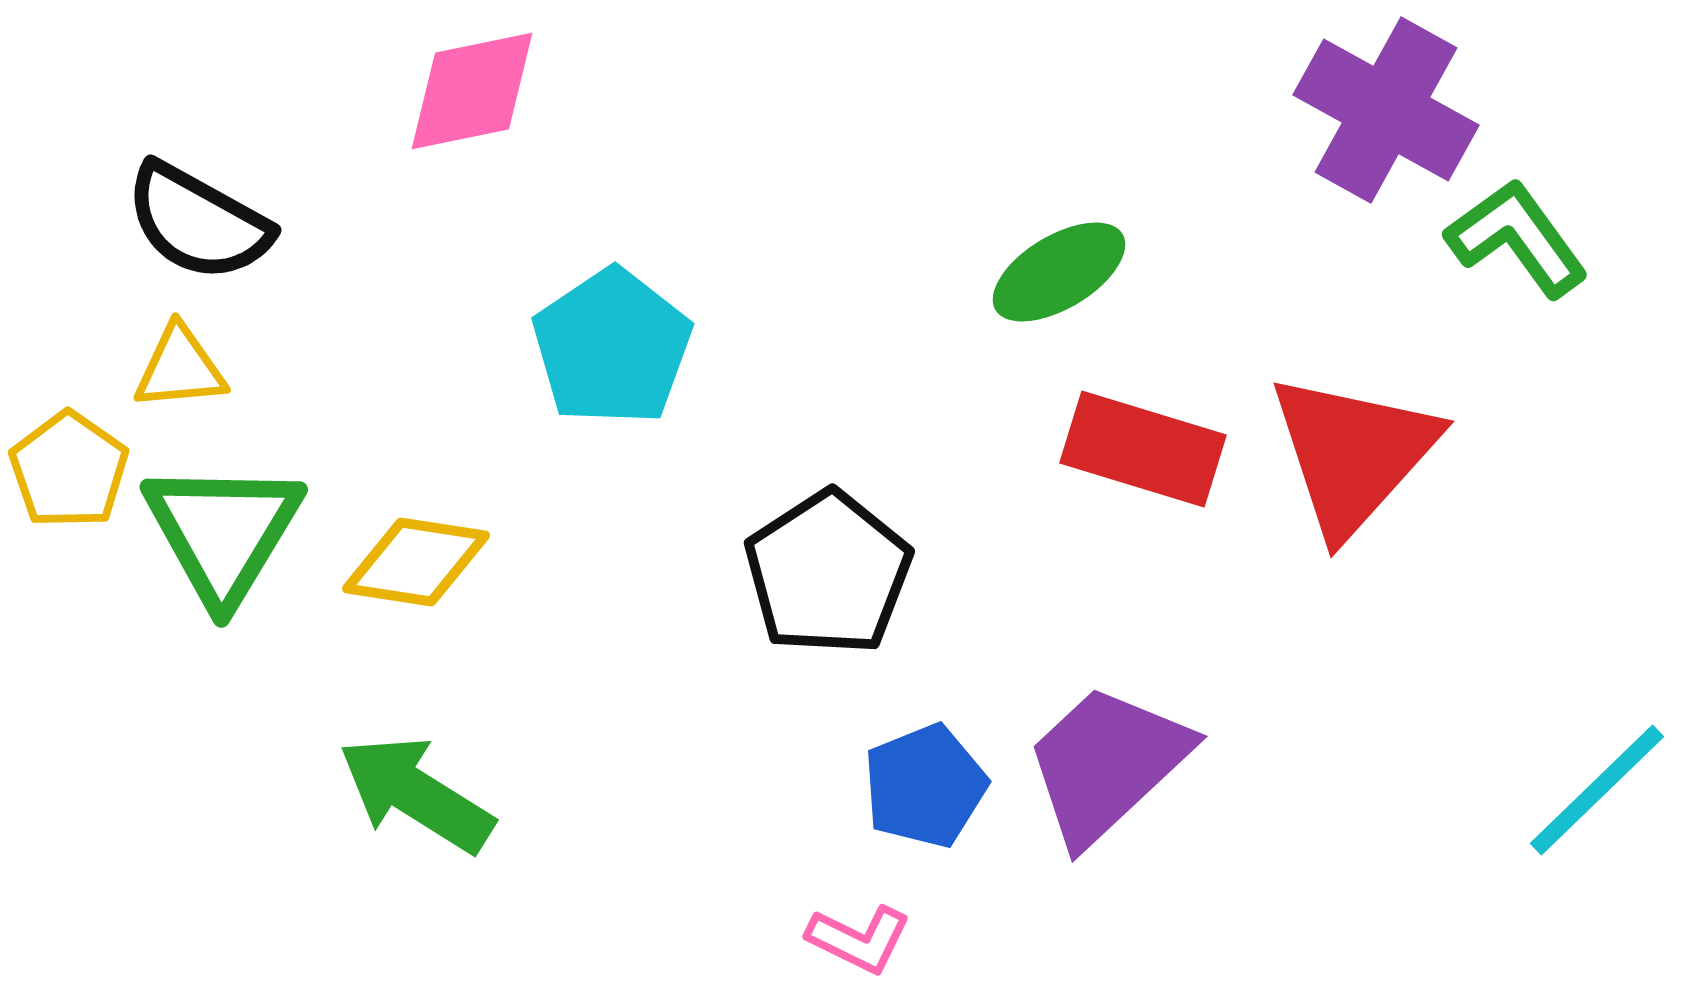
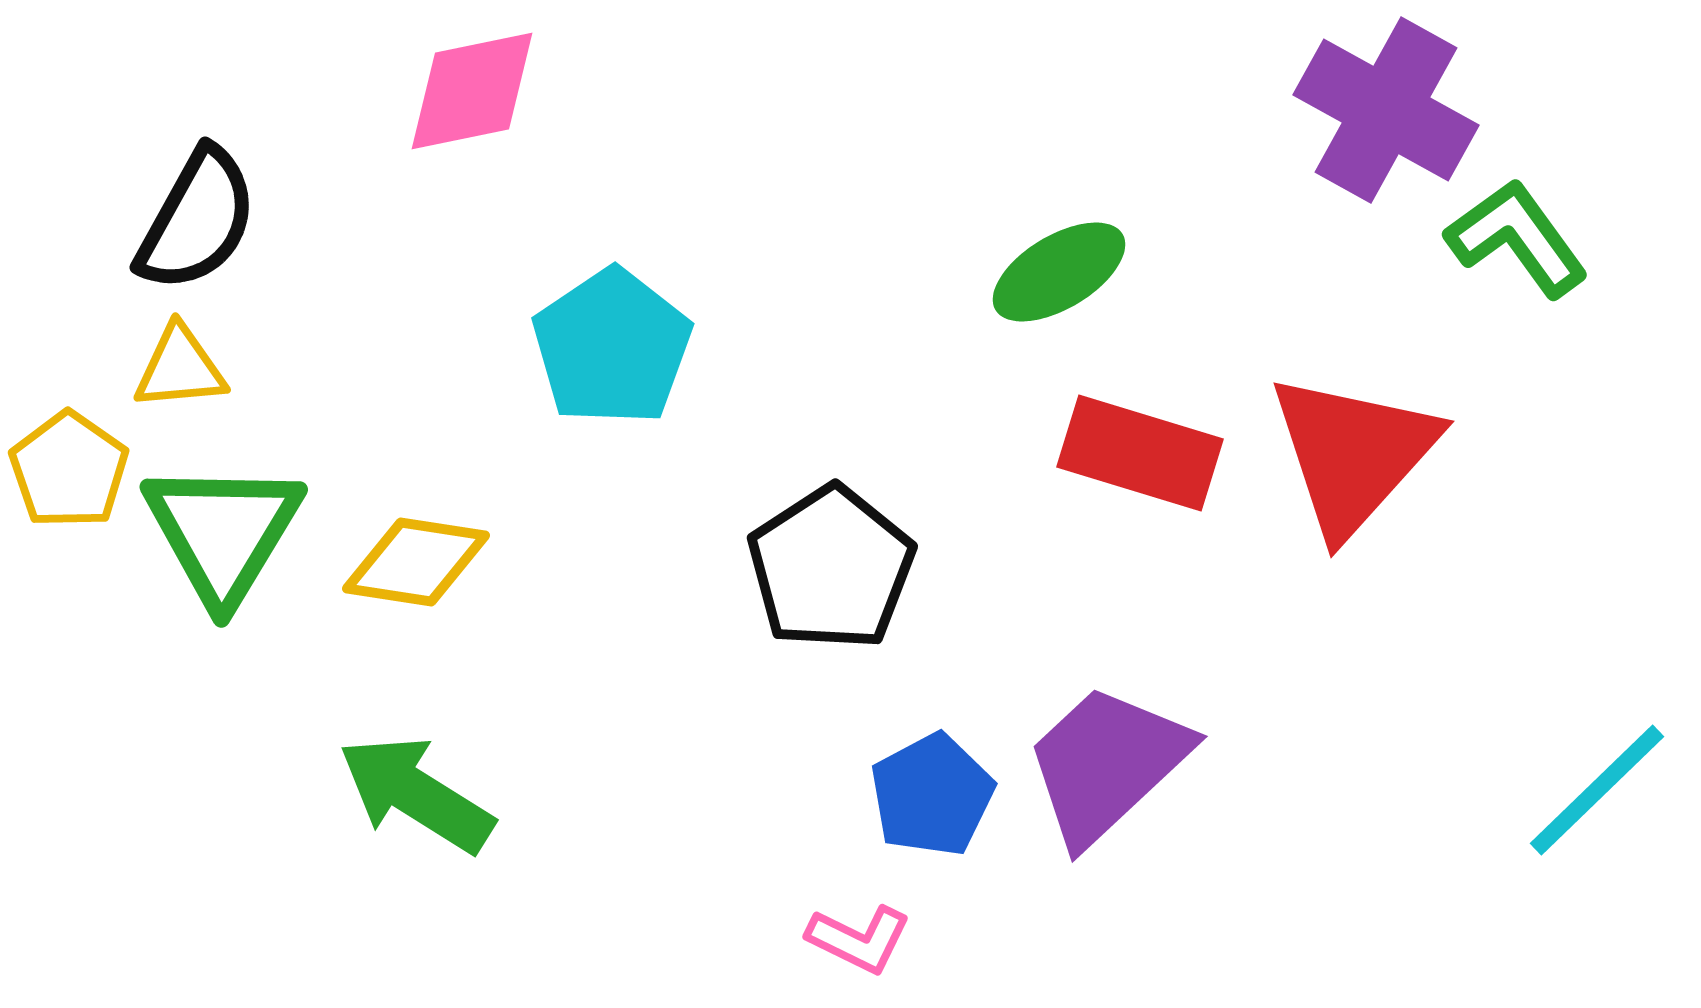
black semicircle: moved 1 px left, 2 px up; rotated 90 degrees counterclockwise
red rectangle: moved 3 px left, 4 px down
black pentagon: moved 3 px right, 5 px up
blue pentagon: moved 7 px right, 9 px down; rotated 6 degrees counterclockwise
